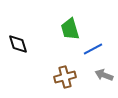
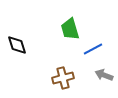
black diamond: moved 1 px left, 1 px down
brown cross: moved 2 px left, 1 px down
